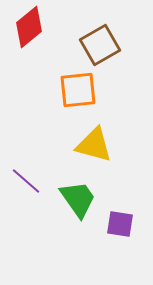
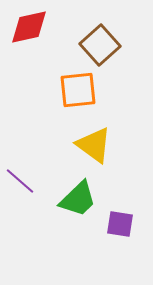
red diamond: rotated 27 degrees clockwise
brown square: rotated 12 degrees counterclockwise
yellow triangle: rotated 21 degrees clockwise
purple line: moved 6 px left
green trapezoid: rotated 81 degrees clockwise
